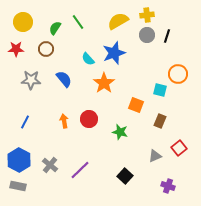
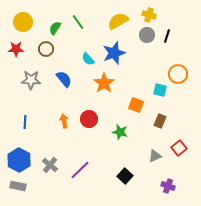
yellow cross: moved 2 px right; rotated 24 degrees clockwise
blue line: rotated 24 degrees counterclockwise
